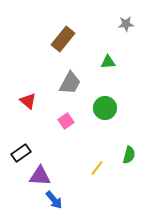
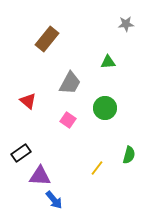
brown rectangle: moved 16 px left
pink square: moved 2 px right, 1 px up; rotated 21 degrees counterclockwise
